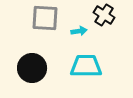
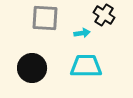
cyan arrow: moved 3 px right, 2 px down
